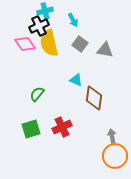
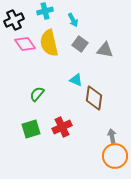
black cross: moved 25 px left, 6 px up
